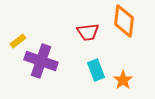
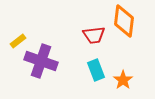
red trapezoid: moved 6 px right, 3 px down
